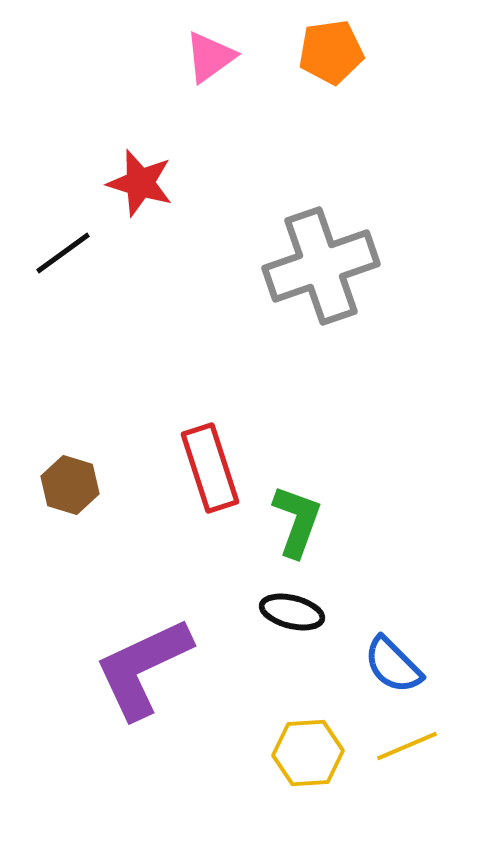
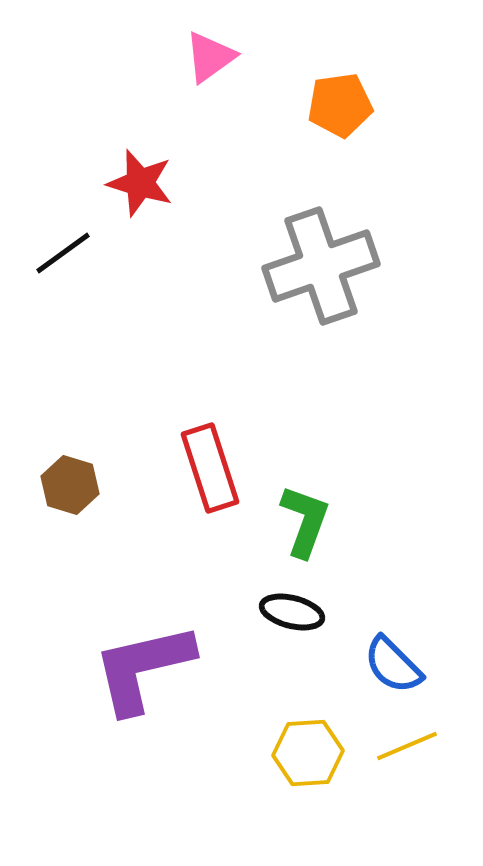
orange pentagon: moved 9 px right, 53 px down
green L-shape: moved 8 px right
purple L-shape: rotated 12 degrees clockwise
